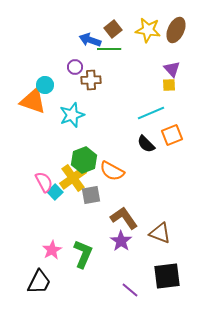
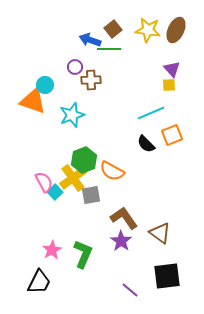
brown triangle: rotated 15 degrees clockwise
